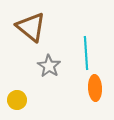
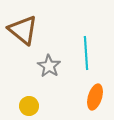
brown triangle: moved 8 px left, 3 px down
orange ellipse: moved 9 px down; rotated 20 degrees clockwise
yellow circle: moved 12 px right, 6 px down
